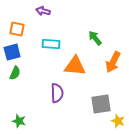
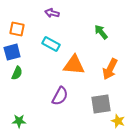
purple arrow: moved 9 px right, 2 px down
green arrow: moved 6 px right, 6 px up
cyan rectangle: rotated 24 degrees clockwise
orange arrow: moved 3 px left, 7 px down
orange triangle: moved 1 px left, 1 px up
green semicircle: moved 2 px right
purple semicircle: moved 3 px right, 3 px down; rotated 30 degrees clockwise
green star: rotated 16 degrees counterclockwise
